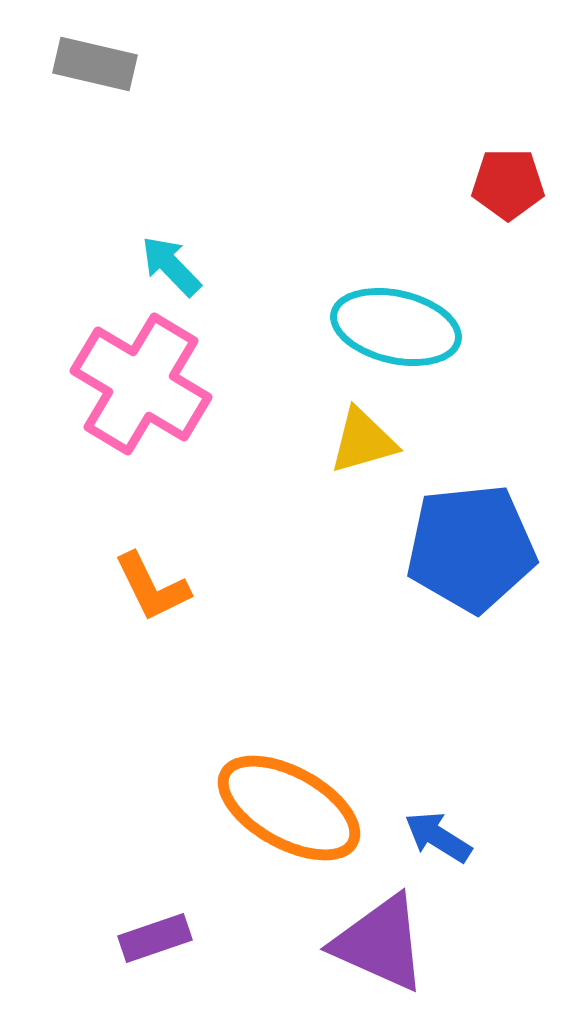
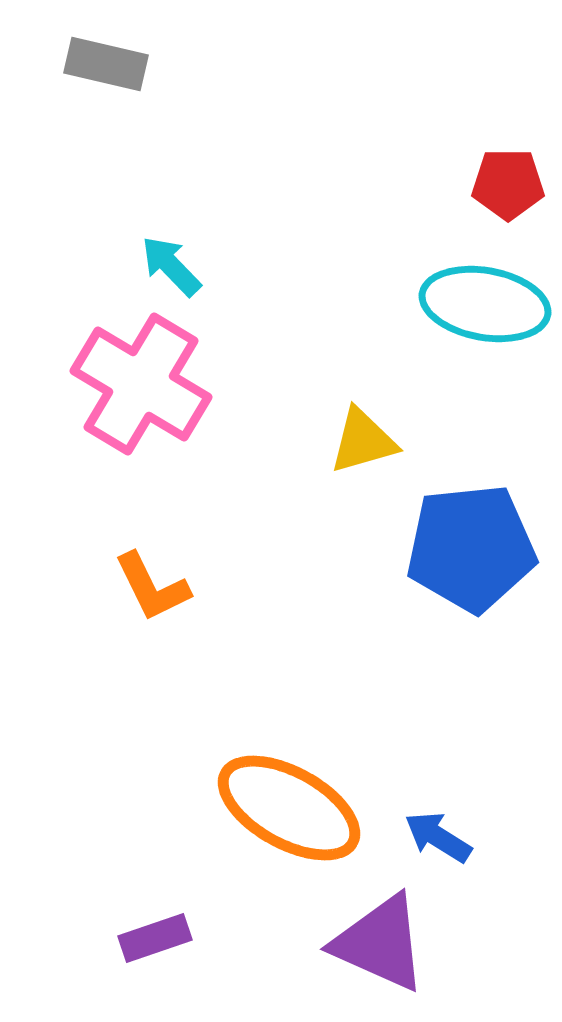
gray rectangle: moved 11 px right
cyan ellipse: moved 89 px right, 23 px up; rotated 3 degrees counterclockwise
